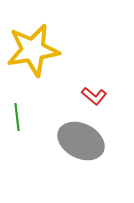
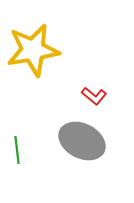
green line: moved 33 px down
gray ellipse: moved 1 px right
